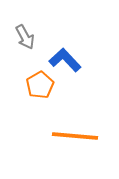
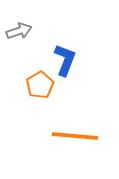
gray arrow: moved 6 px left, 6 px up; rotated 80 degrees counterclockwise
blue L-shape: rotated 64 degrees clockwise
